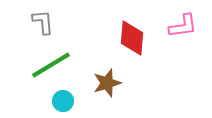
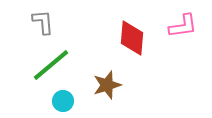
green line: rotated 9 degrees counterclockwise
brown star: moved 2 px down
